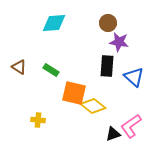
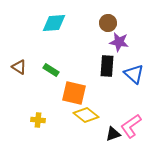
blue triangle: moved 3 px up
yellow diamond: moved 7 px left, 9 px down
